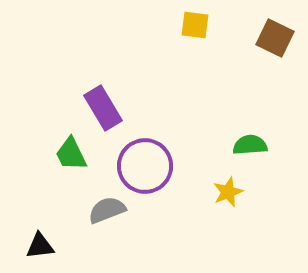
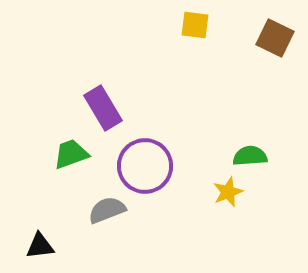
green semicircle: moved 11 px down
green trapezoid: rotated 96 degrees clockwise
